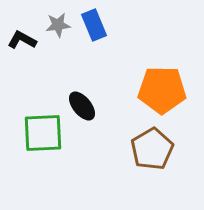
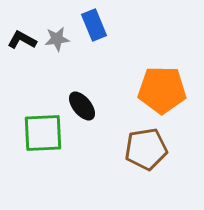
gray star: moved 1 px left, 14 px down
brown pentagon: moved 6 px left; rotated 21 degrees clockwise
